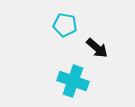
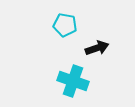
black arrow: rotated 60 degrees counterclockwise
